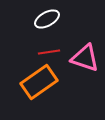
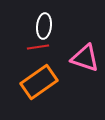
white ellipse: moved 3 px left, 7 px down; rotated 55 degrees counterclockwise
red line: moved 11 px left, 5 px up
